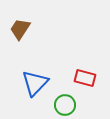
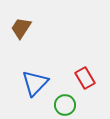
brown trapezoid: moved 1 px right, 1 px up
red rectangle: rotated 45 degrees clockwise
